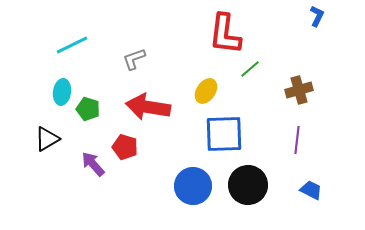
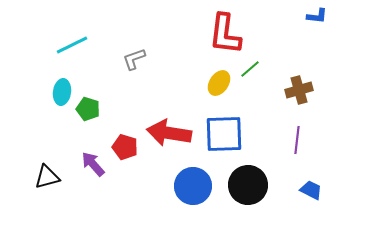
blue L-shape: rotated 70 degrees clockwise
yellow ellipse: moved 13 px right, 8 px up
red arrow: moved 21 px right, 26 px down
black triangle: moved 38 px down; rotated 16 degrees clockwise
